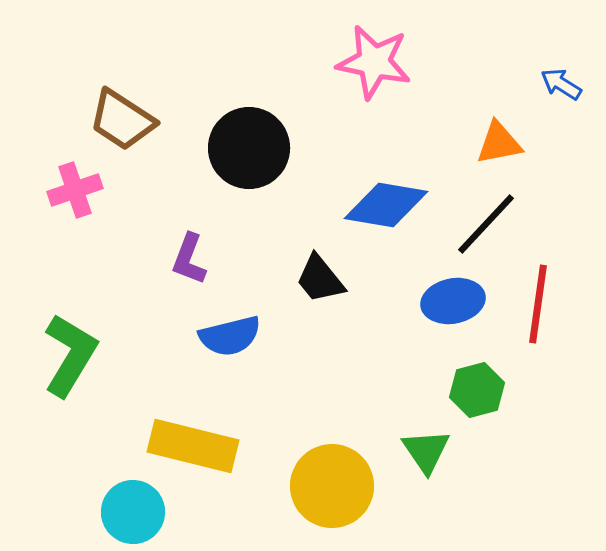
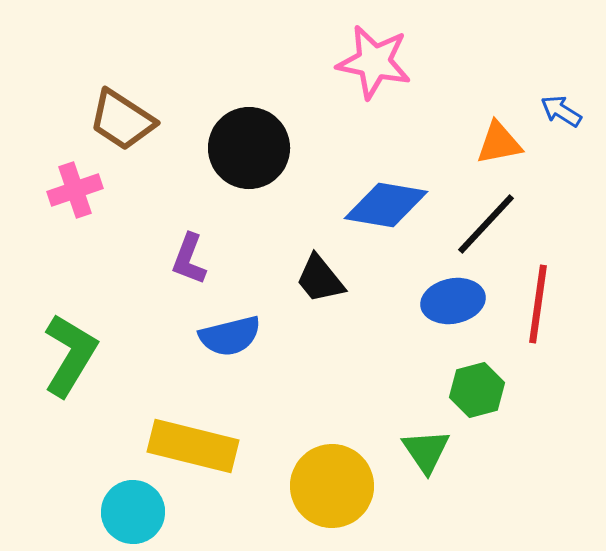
blue arrow: moved 27 px down
